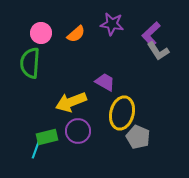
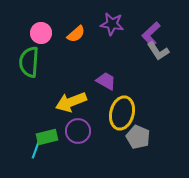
green semicircle: moved 1 px left, 1 px up
purple trapezoid: moved 1 px right, 1 px up
